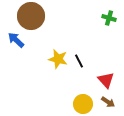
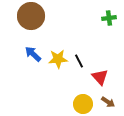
green cross: rotated 24 degrees counterclockwise
blue arrow: moved 17 px right, 14 px down
yellow star: rotated 18 degrees counterclockwise
red triangle: moved 6 px left, 3 px up
